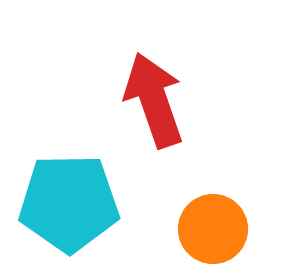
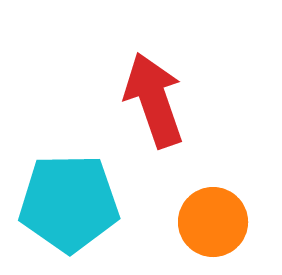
orange circle: moved 7 px up
